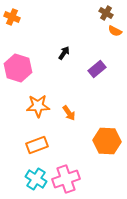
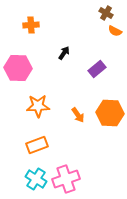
orange cross: moved 19 px right, 8 px down; rotated 28 degrees counterclockwise
pink hexagon: rotated 16 degrees counterclockwise
orange arrow: moved 9 px right, 2 px down
orange hexagon: moved 3 px right, 28 px up
